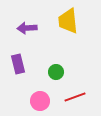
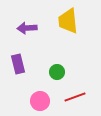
green circle: moved 1 px right
